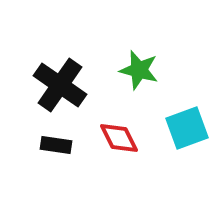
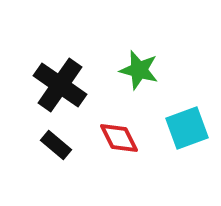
black rectangle: rotated 32 degrees clockwise
